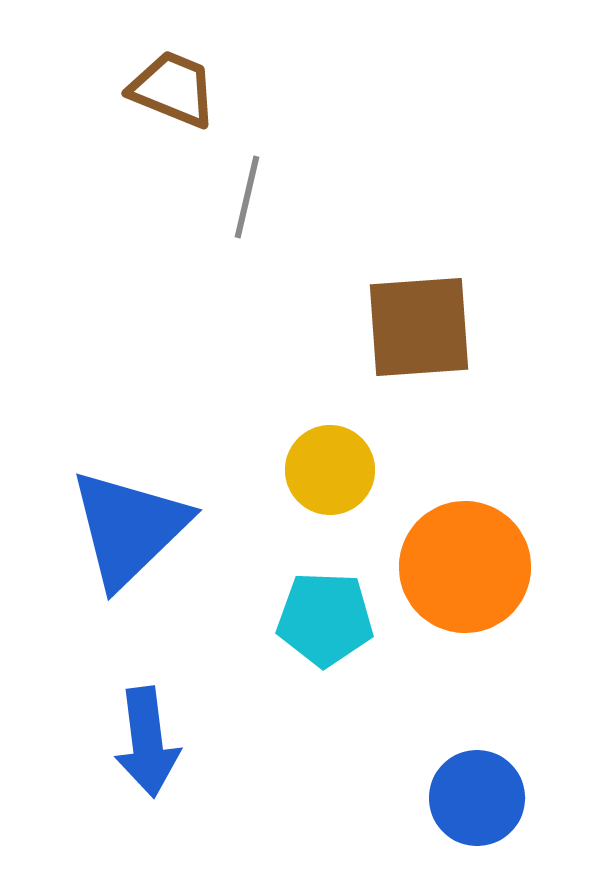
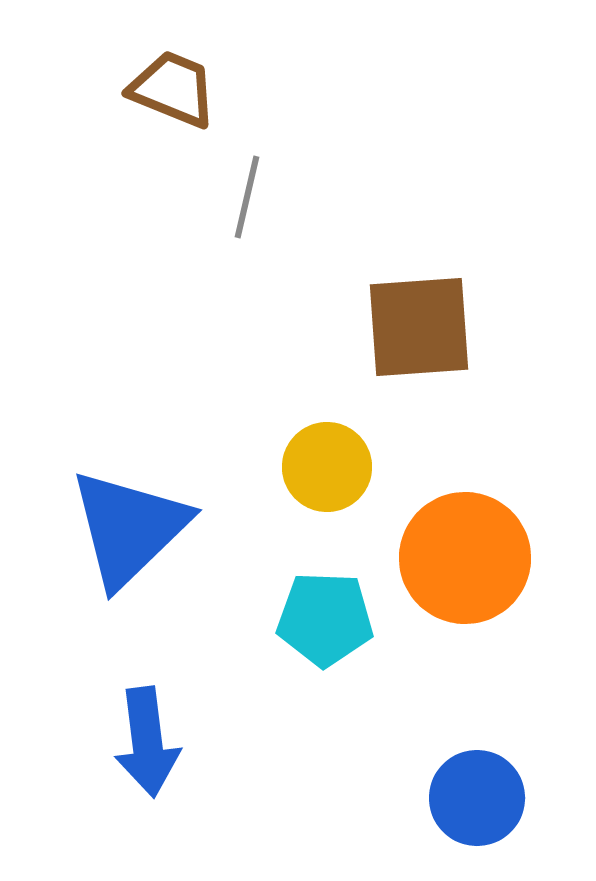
yellow circle: moved 3 px left, 3 px up
orange circle: moved 9 px up
